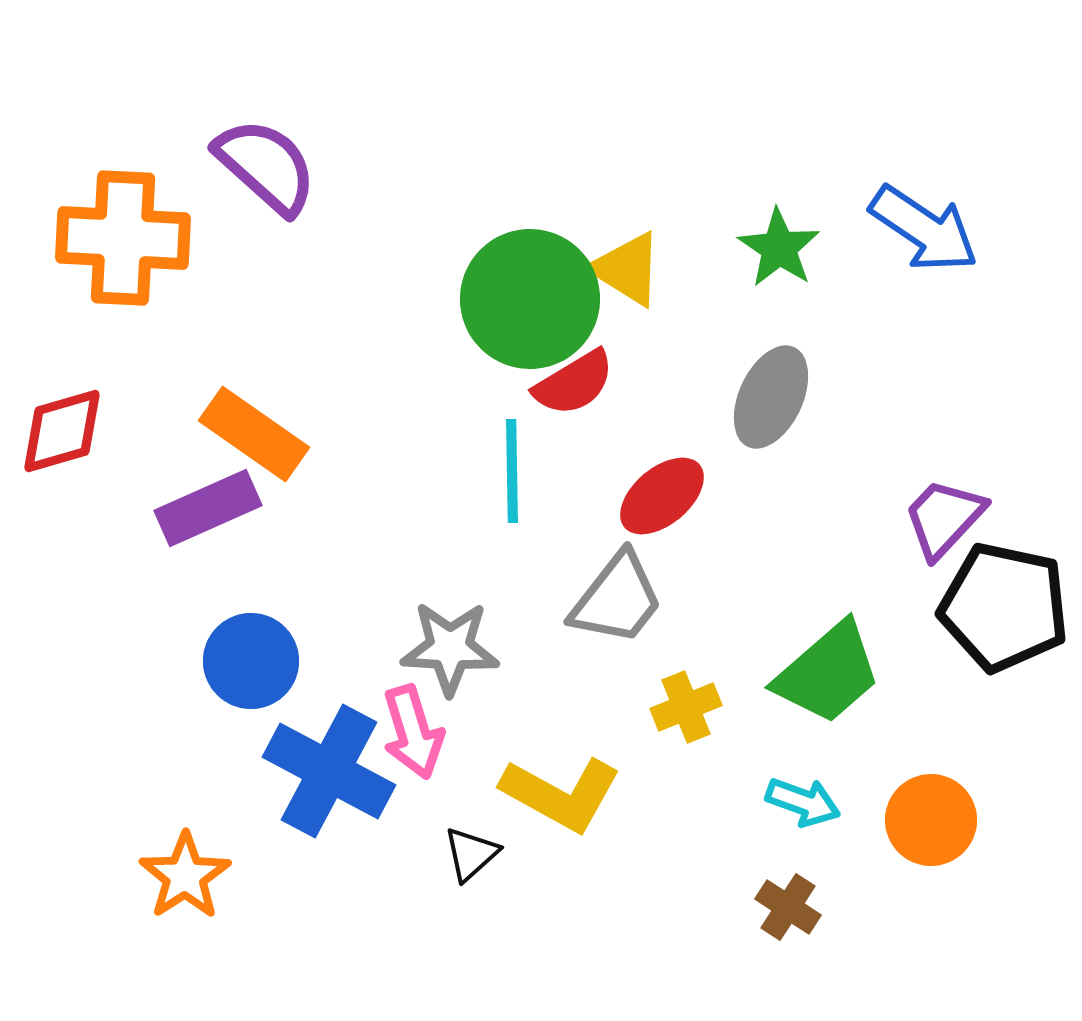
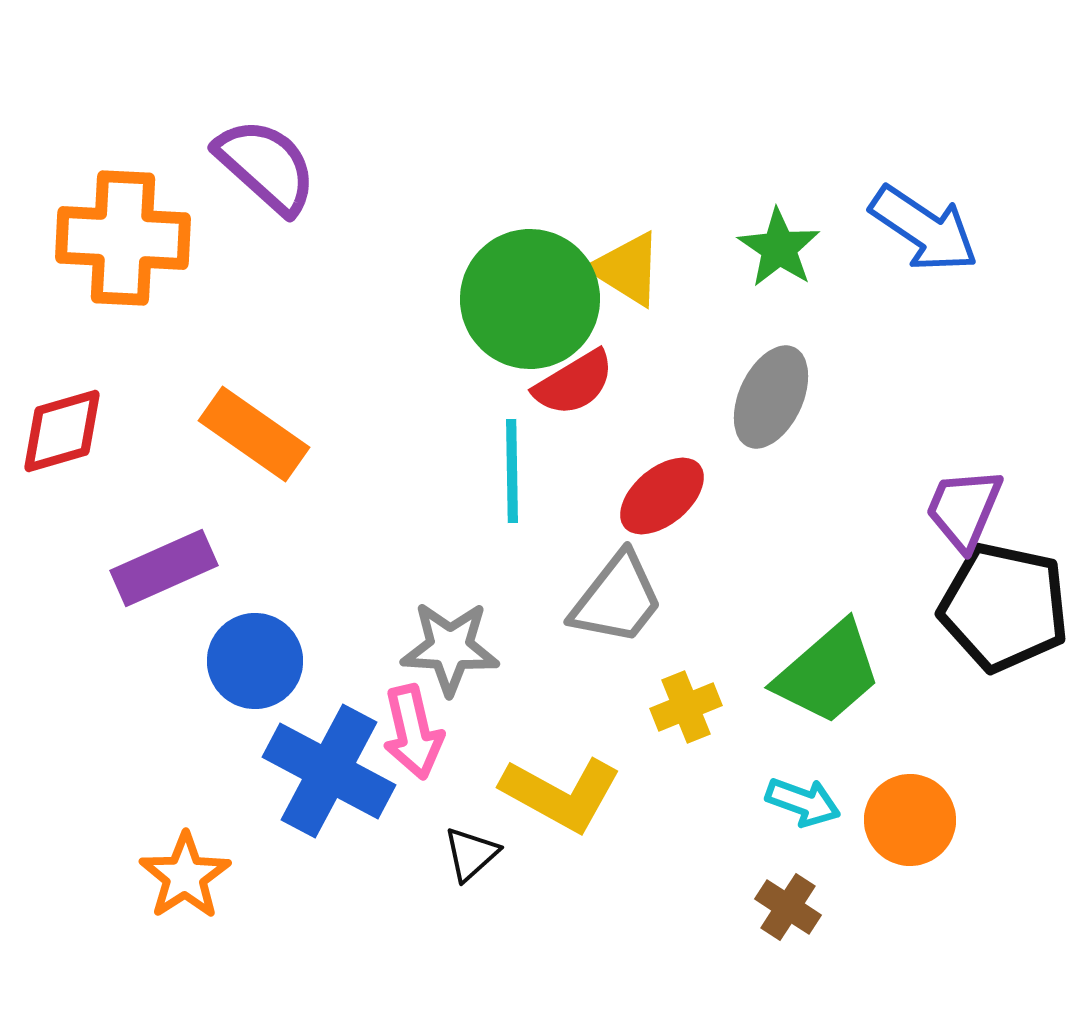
purple rectangle: moved 44 px left, 60 px down
purple trapezoid: moved 20 px right, 9 px up; rotated 20 degrees counterclockwise
blue circle: moved 4 px right
pink arrow: rotated 4 degrees clockwise
orange circle: moved 21 px left
